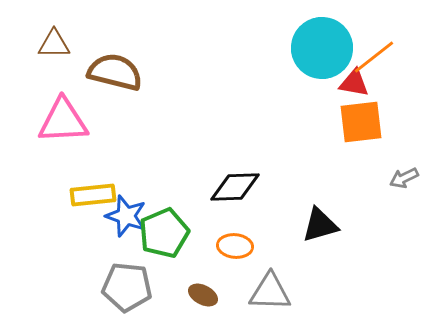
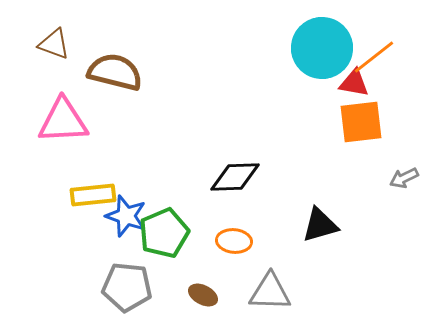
brown triangle: rotated 20 degrees clockwise
black diamond: moved 10 px up
orange ellipse: moved 1 px left, 5 px up
